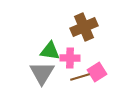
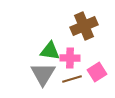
brown cross: moved 1 px up
gray triangle: moved 1 px right, 1 px down
brown line: moved 8 px left, 2 px down
